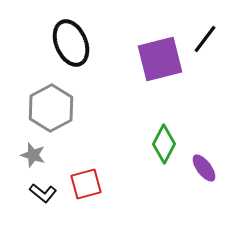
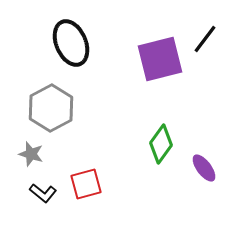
green diamond: moved 3 px left; rotated 9 degrees clockwise
gray star: moved 2 px left, 1 px up
